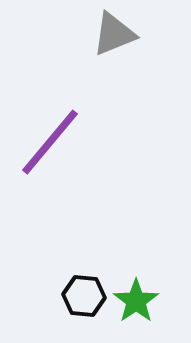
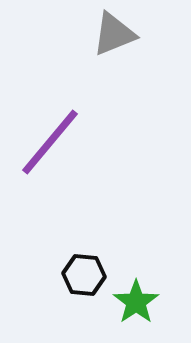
black hexagon: moved 21 px up
green star: moved 1 px down
